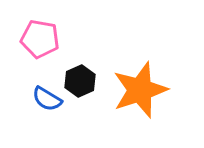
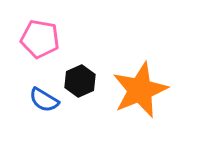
orange star: rotated 4 degrees counterclockwise
blue semicircle: moved 3 px left, 1 px down
